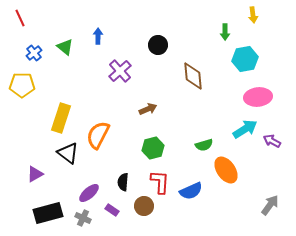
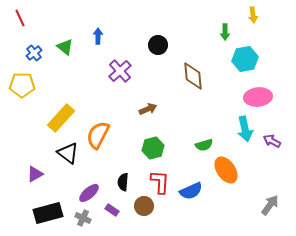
yellow rectangle: rotated 24 degrees clockwise
cyan arrow: rotated 110 degrees clockwise
